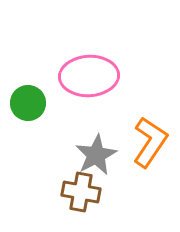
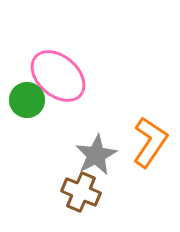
pink ellipse: moved 31 px left; rotated 44 degrees clockwise
green circle: moved 1 px left, 3 px up
brown cross: rotated 12 degrees clockwise
